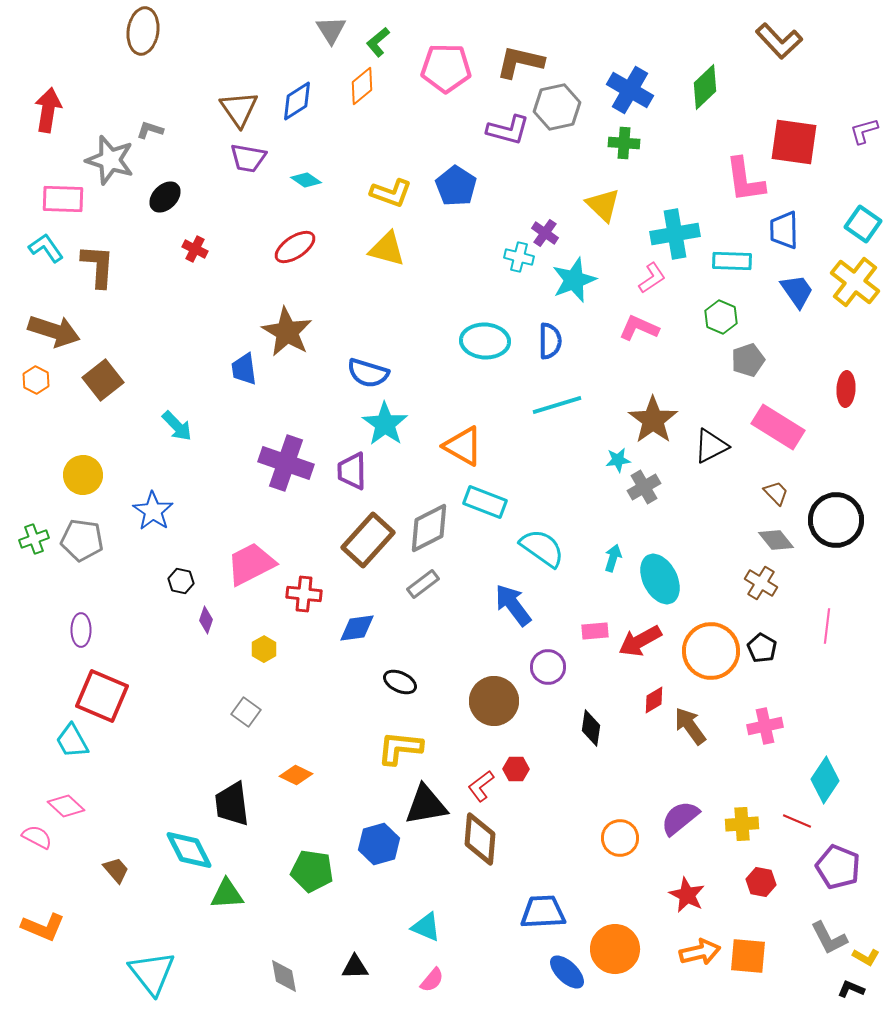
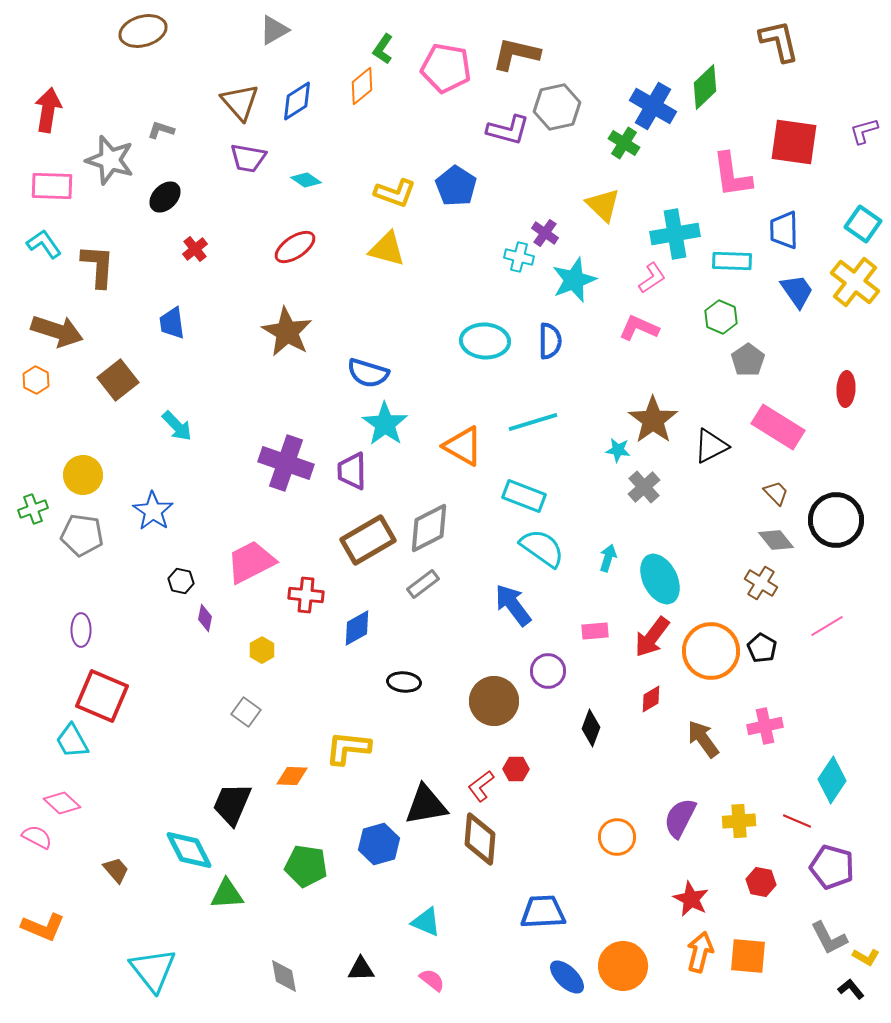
gray triangle at (331, 30): moved 57 px left; rotated 32 degrees clockwise
brown ellipse at (143, 31): rotated 66 degrees clockwise
brown L-shape at (779, 41): rotated 150 degrees counterclockwise
green L-shape at (378, 42): moved 5 px right, 7 px down; rotated 16 degrees counterclockwise
brown L-shape at (520, 62): moved 4 px left, 8 px up
pink pentagon at (446, 68): rotated 9 degrees clockwise
blue cross at (630, 90): moved 23 px right, 16 px down
brown triangle at (239, 109): moved 1 px right, 7 px up; rotated 6 degrees counterclockwise
gray L-shape at (150, 130): moved 11 px right
green cross at (624, 143): rotated 28 degrees clockwise
pink L-shape at (745, 180): moved 13 px left, 5 px up
yellow L-shape at (391, 193): moved 4 px right
pink rectangle at (63, 199): moved 11 px left, 13 px up
cyan L-shape at (46, 248): moved 2 px left, 4 px up
red cross at (195, 249): rotated 25 degrees clockwise
brown arrow at (54, 331): moved 3 px right
gray pentagon at (748, 360): rotated 16 degrees counterclockwise
blue trapezoid at (244, 369): moved 72 px left, 46 px up
brown square at (103, 380): moved 15 px right
cyan line at (557, 405): moved 24 px left, 17 px down
cyan star at (618, 460): moved 10 px up; rotated 15 degrees clockwise
gray cross at (644, 487): rotated 12 degrees counterclockwise
cyan rectangle at (485, 502): moved 39 px right, 6 px up
green cross at (34, 539): moved 1 px left, 30 px up
gray pentagon at (82, 540): moved 5 px up
brown rectangle at (368, 540): rotated 18 degrees clockwise
cyan arrow at (613, 558): moved 5 px left
pink trapezoid at (251, 564): moved 2 px up
red cross at (304, 594): moved 2 px right, 1 px down
purple diamond at (206, 620): moved 1 px left, 2 px up; rotated 8 degrees counterclockwise
pink line at (827, 626): rotated 52 degrees clockwise
blue diamond at (357, 628): rotated 21 degrees counterclockwise
red arrow at (640, 641): moved 12 px right, 4 px up; rotated 24 degrees counterclockwise
yellow hexagon at (264, 649): moved 2 px left, 1 px down
purple circle at (548, 667): moved 4 px down
black ellipse at (400, 682): moved 4 px right; rotated 20 degrees counterclockwise
red diamond at (654, 700): moved 3 px left, 1 px up
brown arrow at (690, 726): moved 13 px right, 13 px down
black diamond at (591, 728): rotated 12 degrees clockwise
yellow L-shape at (400, 748): moved 52 px left
orange diamond at (296, 775): moved 4 px left, 1 px down; rotated 24 degrees counterclockwise
cyan diamond at (825, 780): moved 7 px right
black trapezoid at (232, 804): rotated 30 degrees clockwise
pink diamond at (66, 806): moved 4 px left, 3 px up
purple semicircle at (680, 818): rotated 24 degrees counterclockwise
yellow cross at (742, 824): moved 3 px left, 3 px up
orange circle at (620, 838): moved 3 px left, 1 px up
purple pentagon at (838, 867): moved 6 px left; rotated 6 degrees counterclockwise
green pentagon at (312, 871): moved 6 px left, 5 px up
red star at (687, 895): moved 4 px right, 4 px down
cyan triangle at (426, 927): moved 5 px up
orange circle at (615, 949): moved 8 px right, 17 px down
orange arrow at (700, 952): rotated 63 degrees counterclockwise
black triangle at (355, 967): moved 6 px right, 2 px down
blue ellipse at (567, 972): moved 5 px down
cyan triangle at (152, 973): moved 1 px right, 3 px up
pink semicircle at (432, 980): rotated 92 degrees counterclockwise
black L-shape at (851, 989): rotated 28 degrees clockwise
